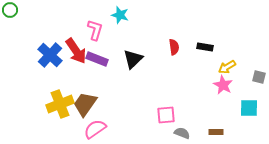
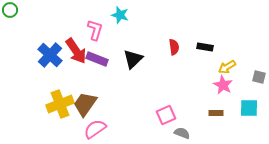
pink square: rotated 18 degrees counterclockwise
brown rectangle: moved 19 px up
